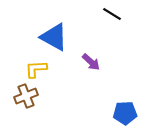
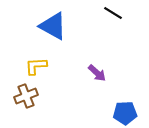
black line: moved 1 px right, 1 px up
blue triangle: moved 1 px left, 11 px up
purple arrow: moved 6 px right, 11 px down
yellow L-shape: moved 3 px up
